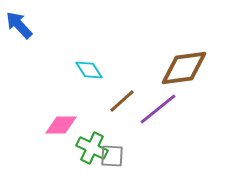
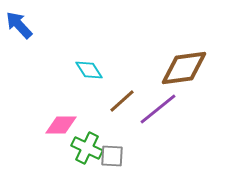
green cross: moved 5 px left
